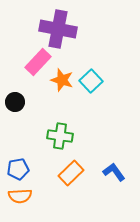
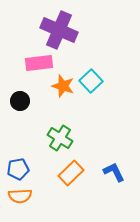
purple cross: moved 1 px right, 1 px down; rotated 12 degrees clockwise
pink rectangle: moved 1 px right, 1 px down; rotated 40 degrees clockwise
orange star: moved 1 px right, 6 px down
black circle: moved 5 px right, 1 px up
green cross: moved 2 px down; rotated 25 degrees clockwise
blue L-shape: rotated 10 degrees clockwise
